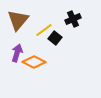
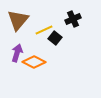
yellow line: rotated 12 degrees clockwise
